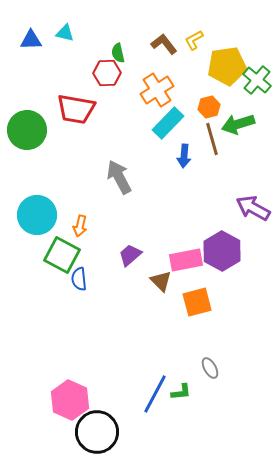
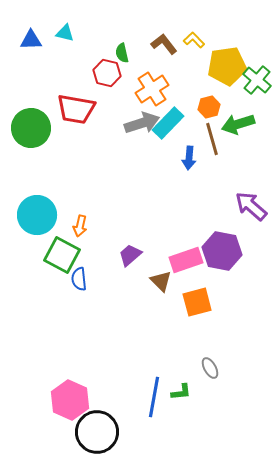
yellow L-shape: rotated 75 degrees clockwise
green semicircle: moved 4 px right
red hexagon: rotated 16 degrees clockwise
orange cross: moved 5 px left, 1 px up
green circle: moved 4 px right, 2 px up
blue arrow: moved 5 px right, 2 px down
gray arrow: moved 23 px right, 54 px up; rotated 100 degrees clockwise
purple arrow: moved 2 px left, 2 px up; rotated 12 degrees clockwise
purple hexagon: rotated 18 degrees counterclockwise
pink rectangle: rotated 8 degrees counterclockwise
blue line: moved 1 px left, 3 px down; rotated 18 degrees counterclockwise
